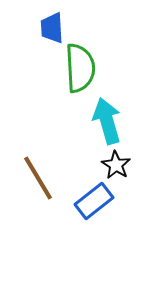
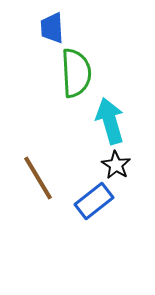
green semicircle: moved 4 px left, 5 px down
cyan arrow: moved 3 px right
